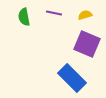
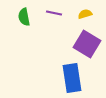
yellow semicircle: moved 1 px up
purple square: rotated 8 degrees clockwise
blue rectangle: rotated 36 degrees clockwise
